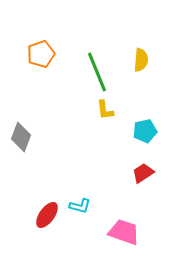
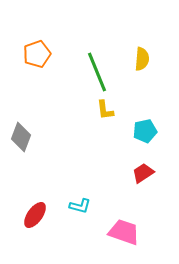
orange pentagon: moved 4 px left
yellow semicircle: moved 1 px right, 1 px up
red ellipse: moved 12 px left
